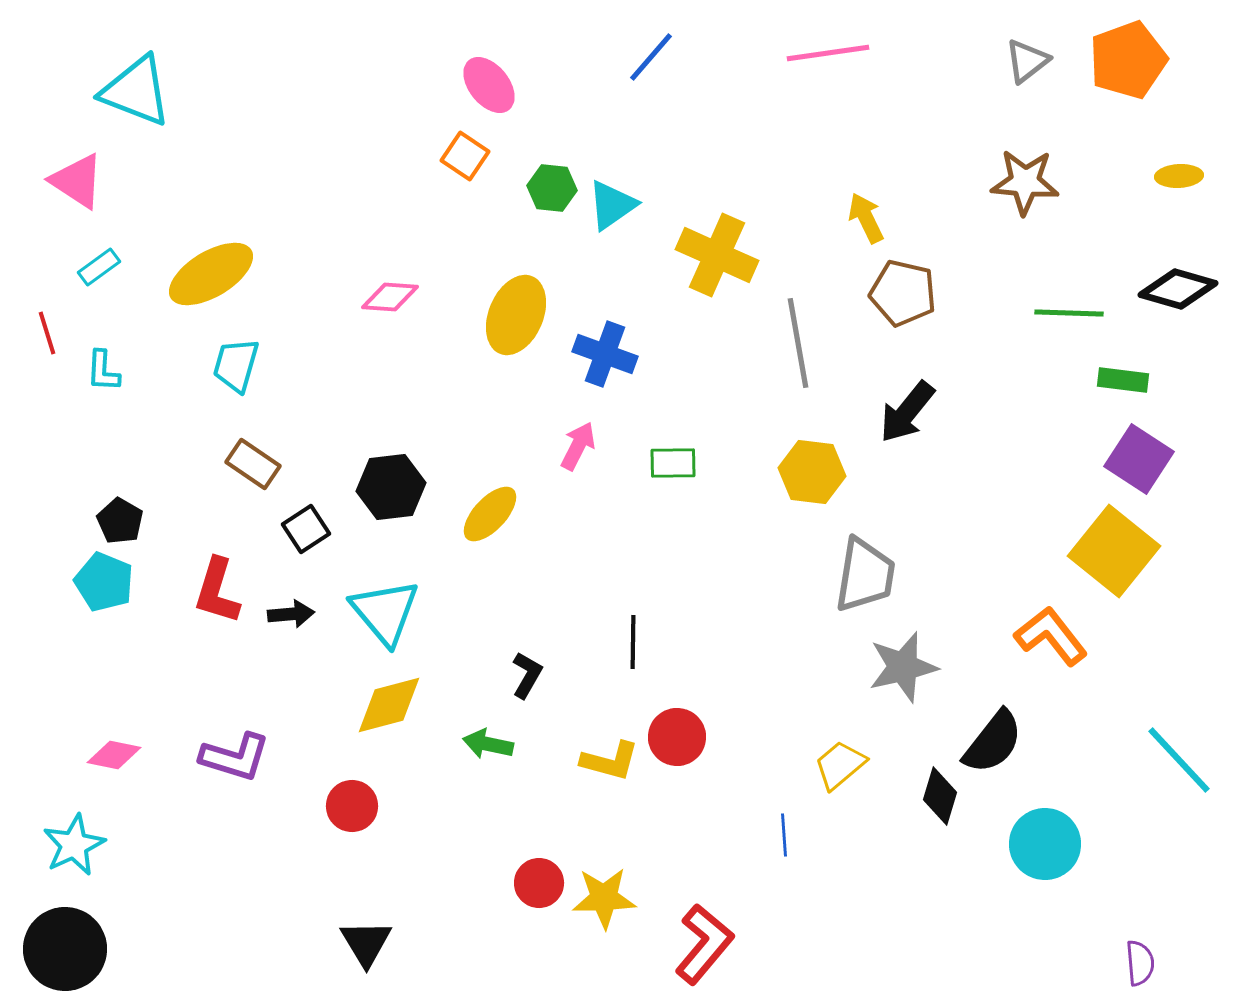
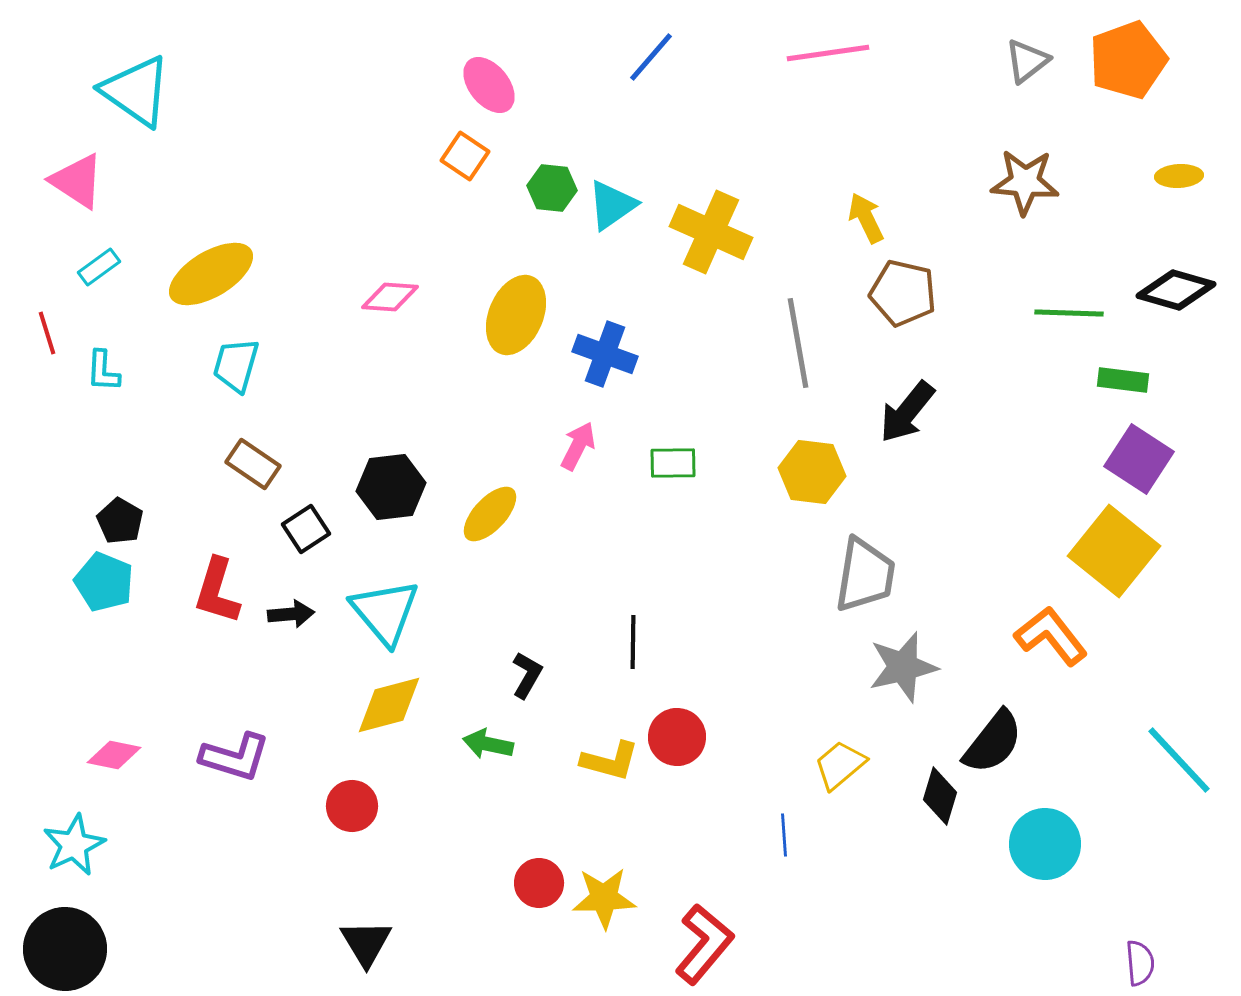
cyan triangle at (136, 91): rotated 14 degrees clockwise
yellow cross at (717, 255): moved 6 px left, 23 px up
black diamond at (1178, 289): moved 2 px left, 1 px down
